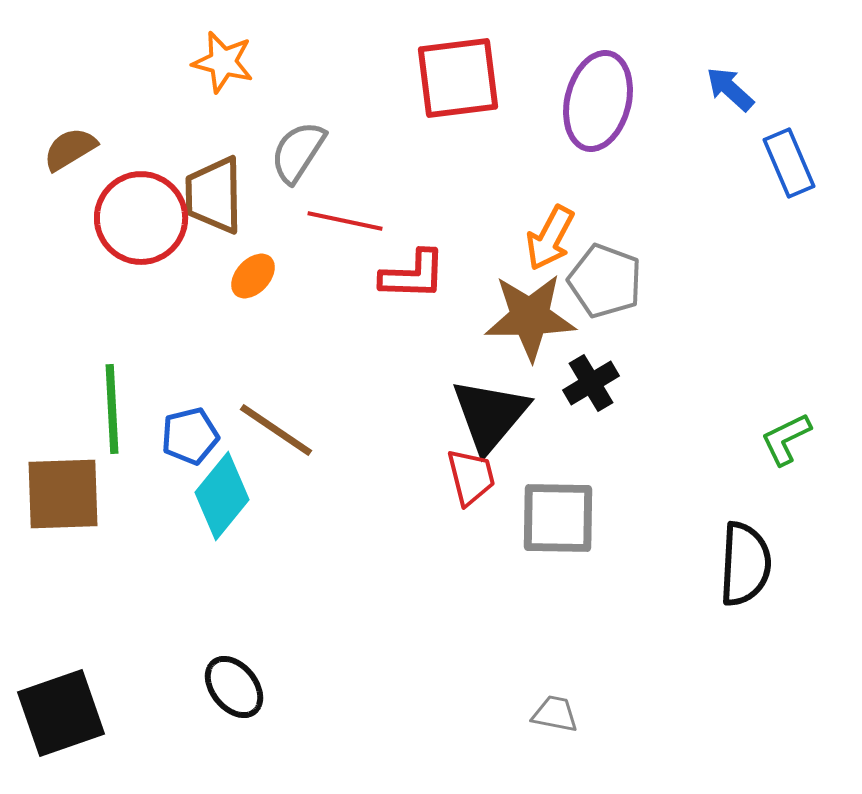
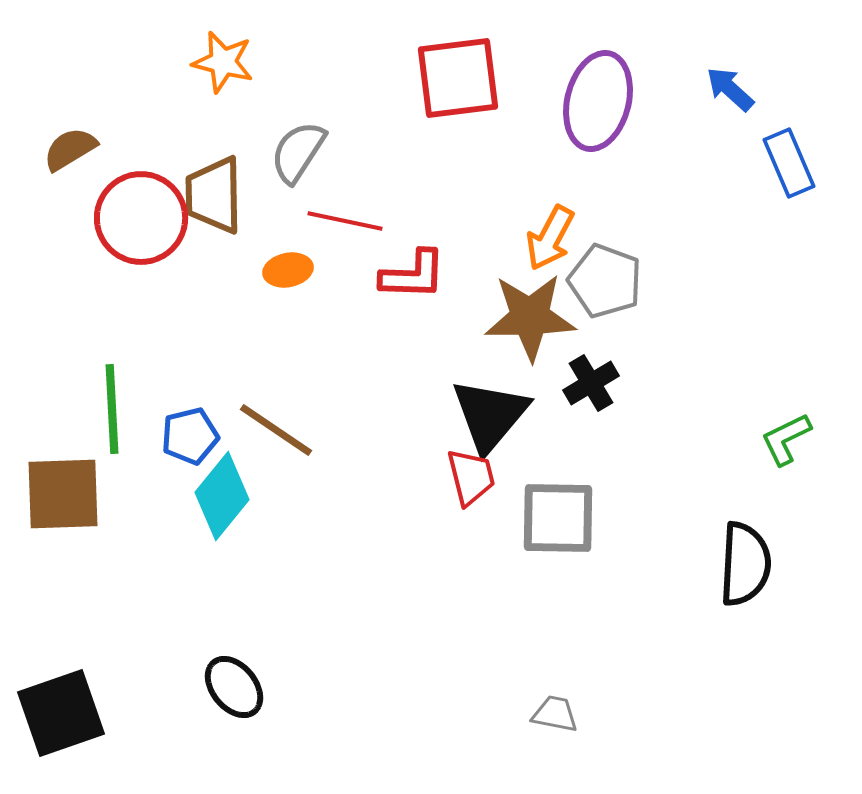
orange ellipse: moved 35 px right, 6 px up; rotated 36 degrees clockwise
